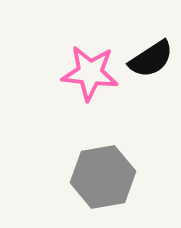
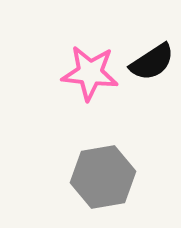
black semicircle: moved 1 px right, 3 px down
